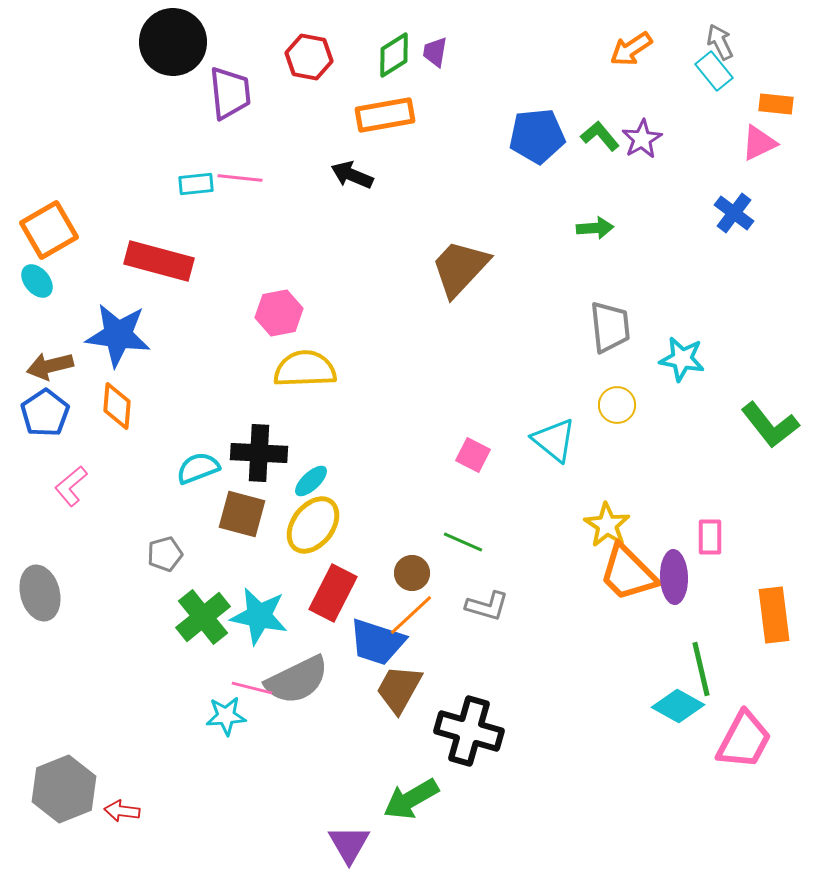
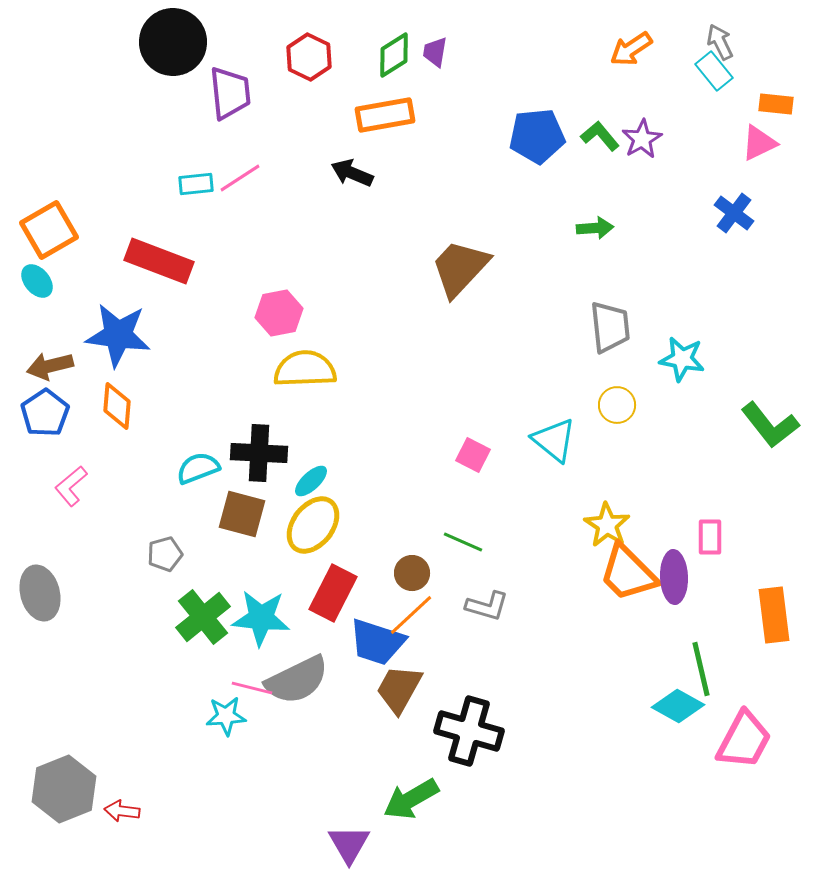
red hexagon at (309, 57): rotated 15 degrees clockwise
black arrow at (352, 175): moved 2 px up
pink line at (240, 178): rotated 39 degrees counterclockwise
red rectangle at (159, 261): rotated 6 degrees clockwise
cyan star at (259, 616): moved 2 px right, 2 px down; rotated 6 degrees counterclockwise
